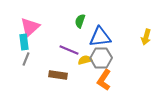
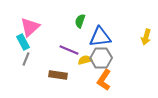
cyan rectangle: moved 1 px left; rotated 21 degrees counterclockwise
